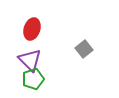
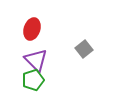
purple triangle: moved 6 px right
green pentagon: moved 1 px down
